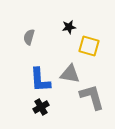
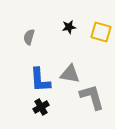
yellow square: moved 12 px right, 14 px up
